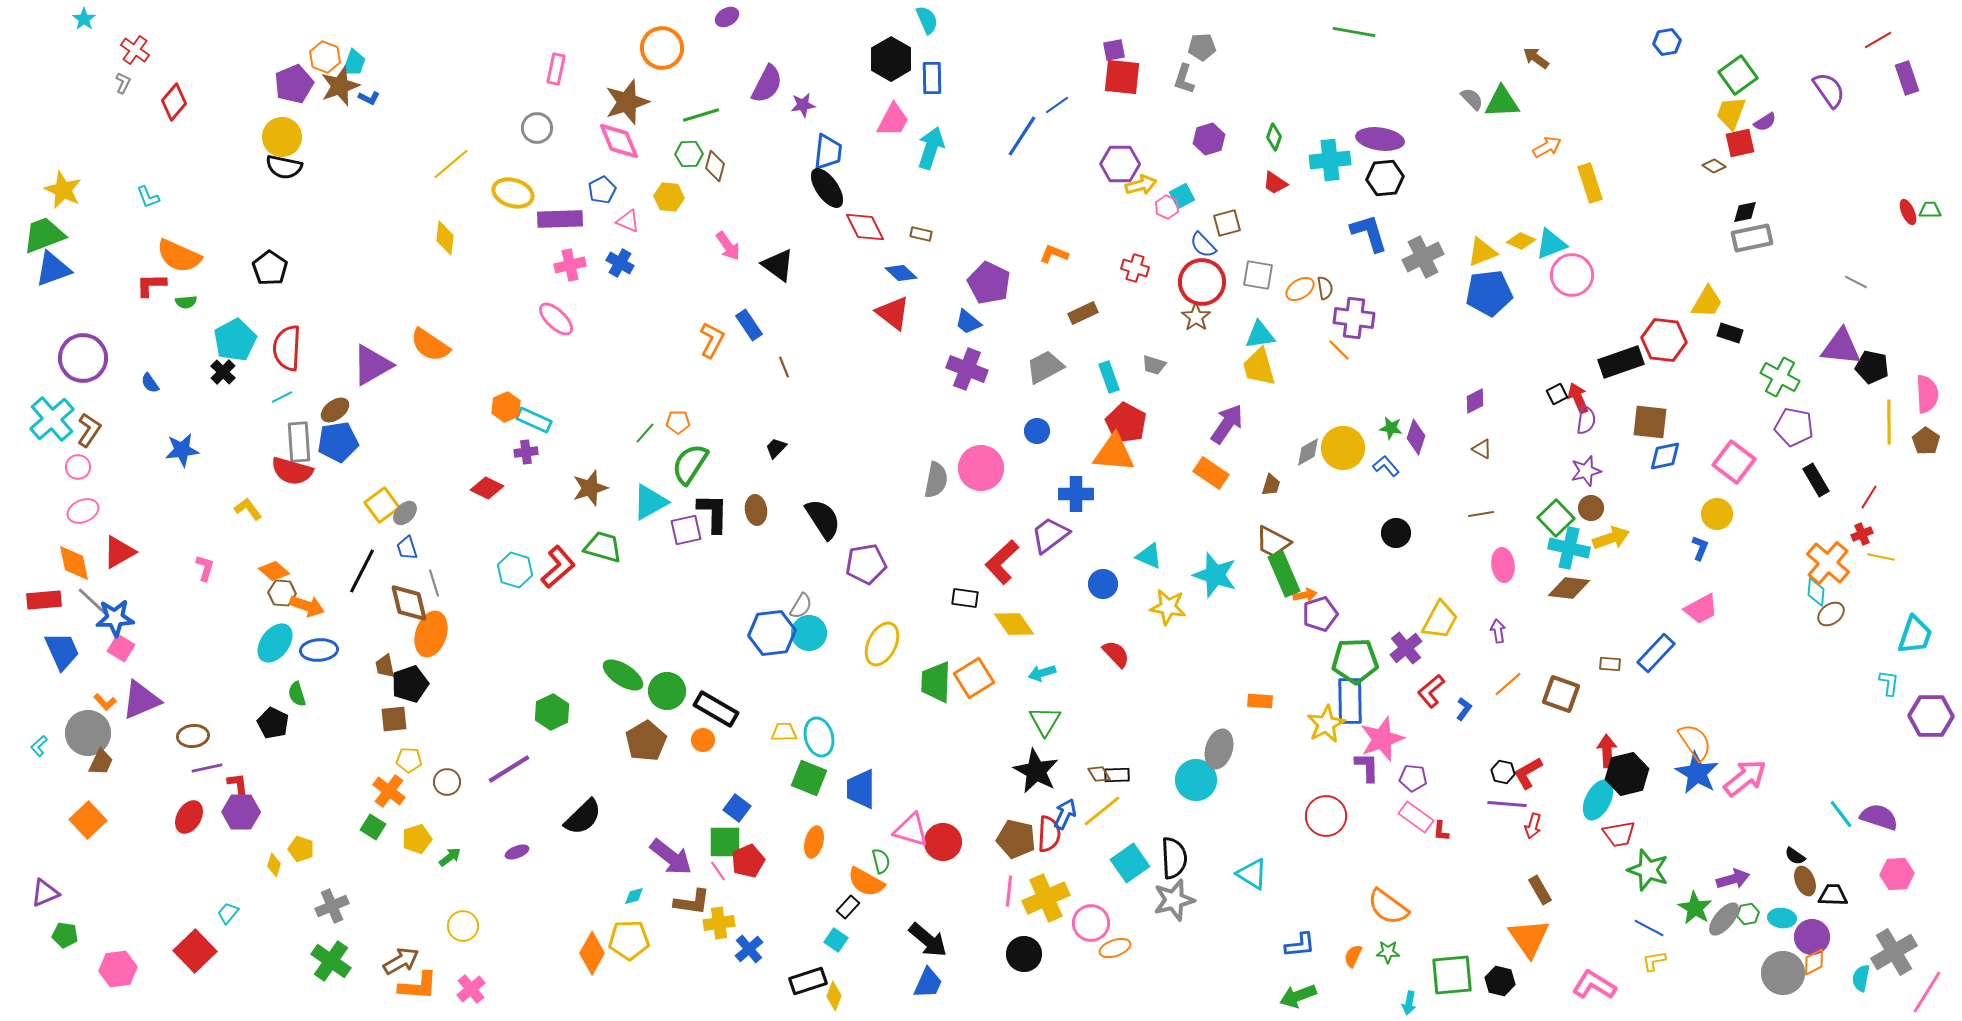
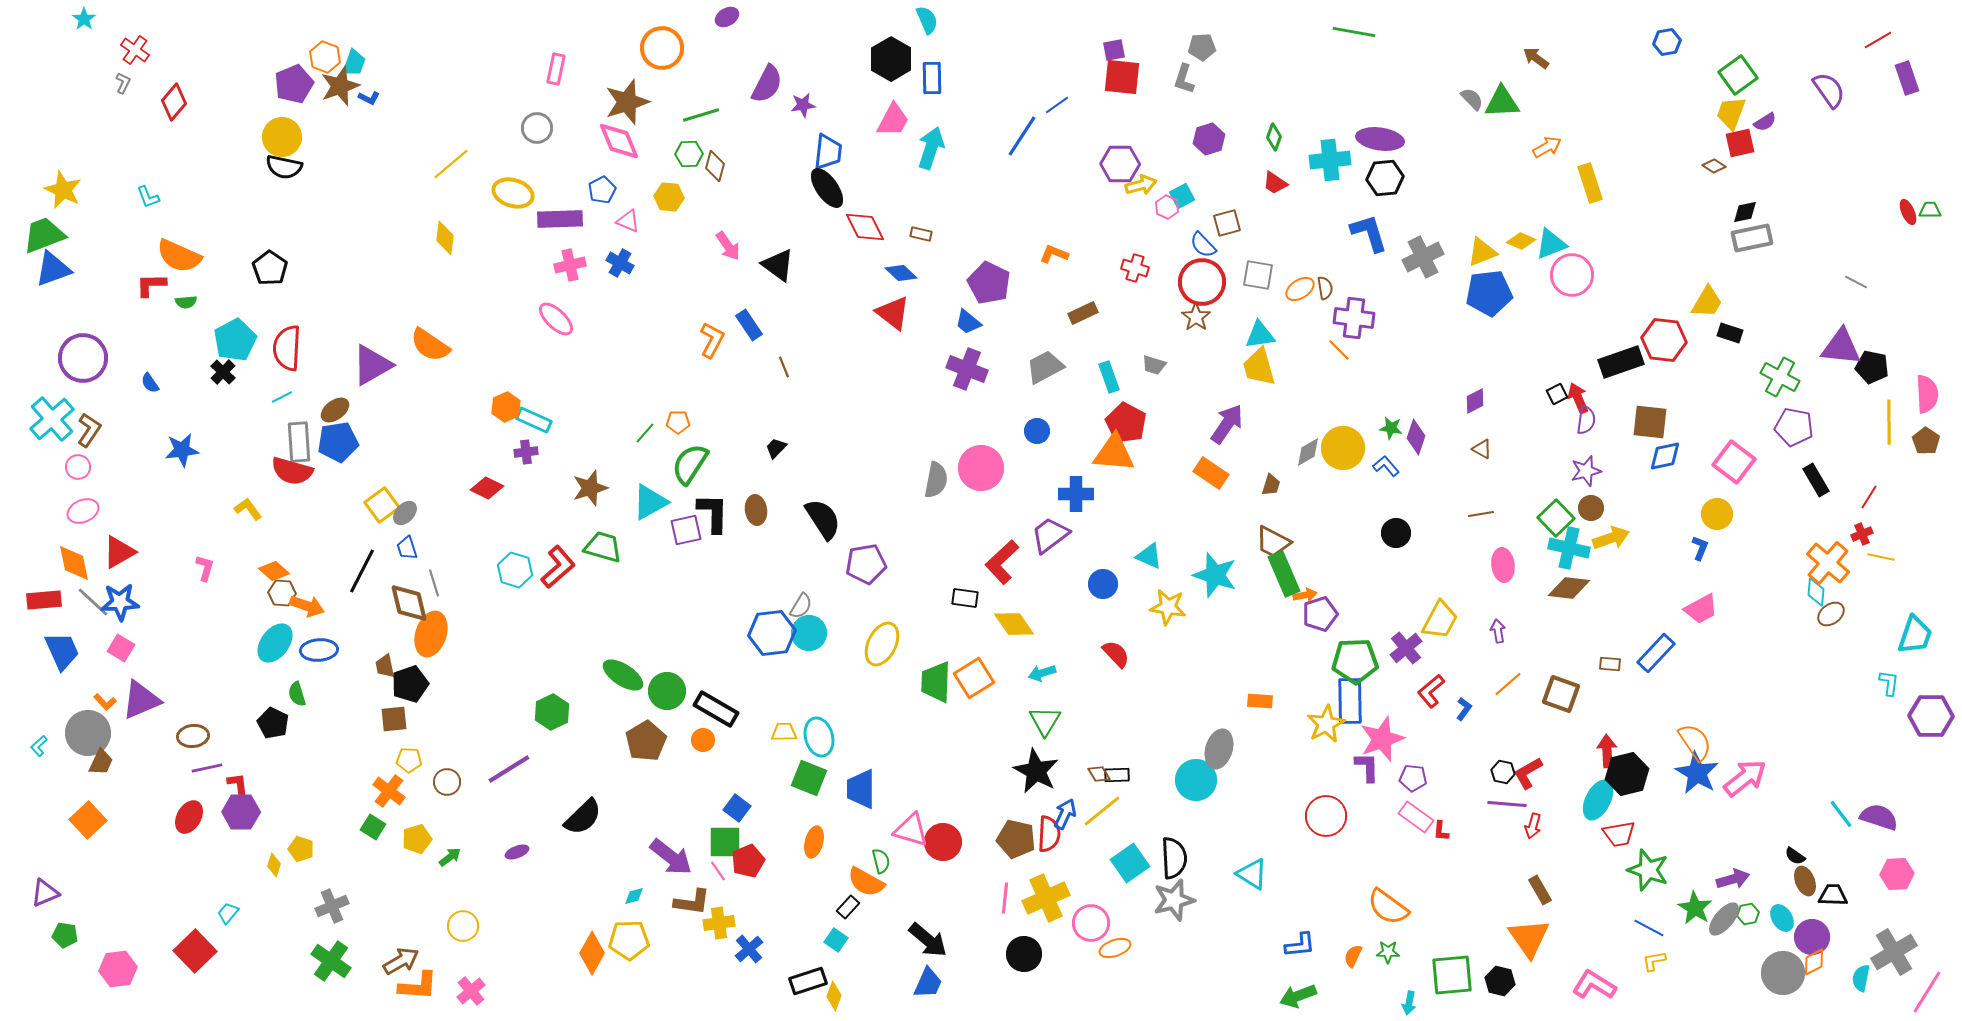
blue star at (115, 618): moved 5 px right, 16 px up
pink line at (1009, 891): moved 4 px left, 7 px down
cyan ellipse at (1782, 918): rotated 52 degrees clockwise
pink cross at (471, 989): moved 2 px down
